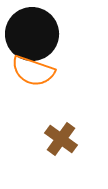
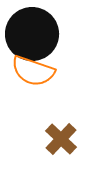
brown cross: rotated 8 degrees clockwise
